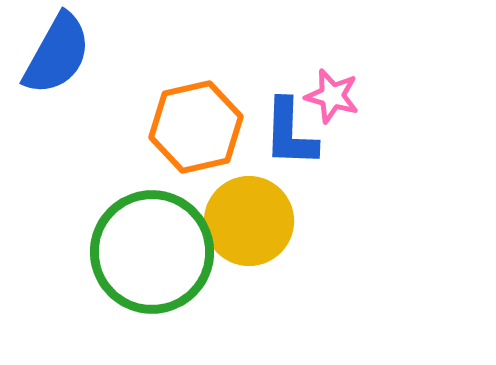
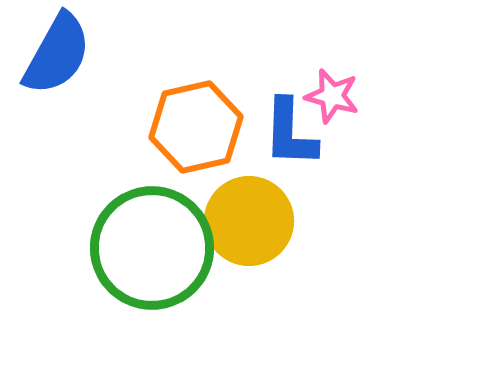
green circle: moved 4 px up
